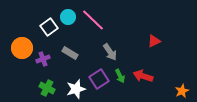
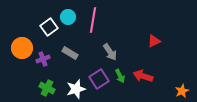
pink line: rotated 55 degrees clockwise
